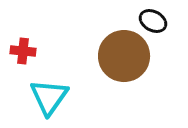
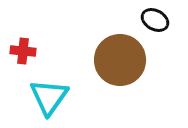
black ellipse: moved 2 px right, 1 px up
brown circle: moved 4 px left, 4 px down
